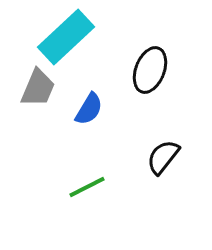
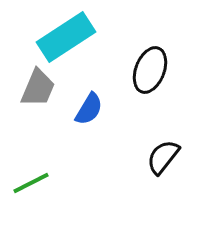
cyan rectangle: rotated 10 degrees clockwise
green line: moved 56 px left, 4 px up
